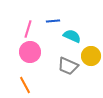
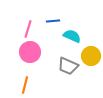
orange line: rotated 42 degrees clockwise
